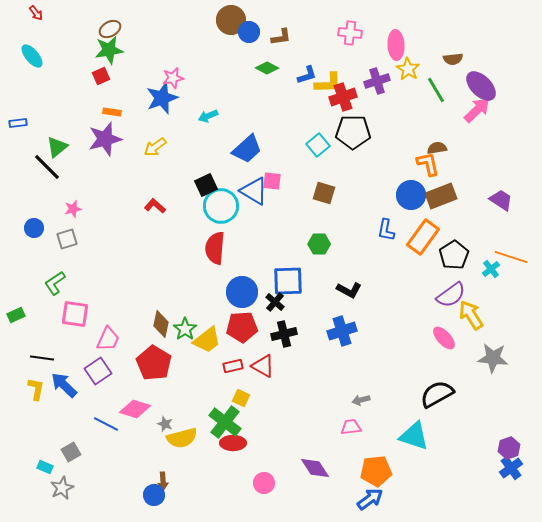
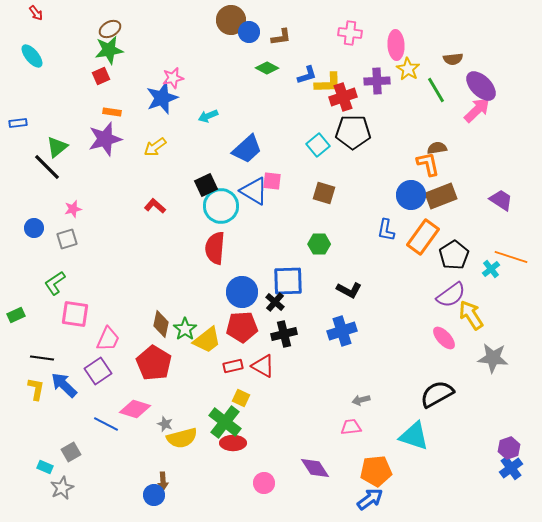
purple cross at (377, 81): rotated 15 degrees clockwise
